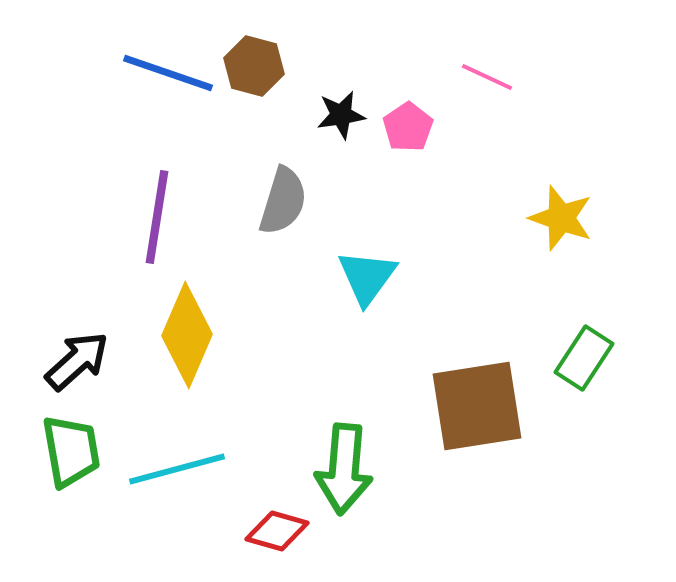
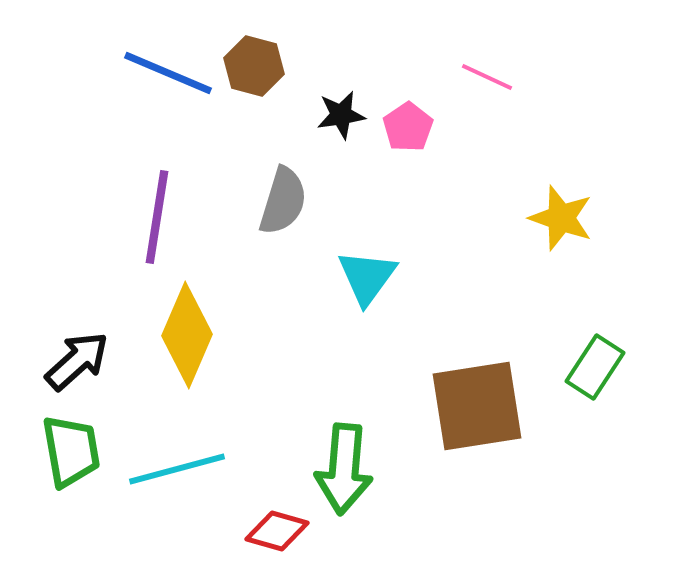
blue line: rotated 4 degrees clockwise
green rectangle: moved 11 px right, 9 px down
